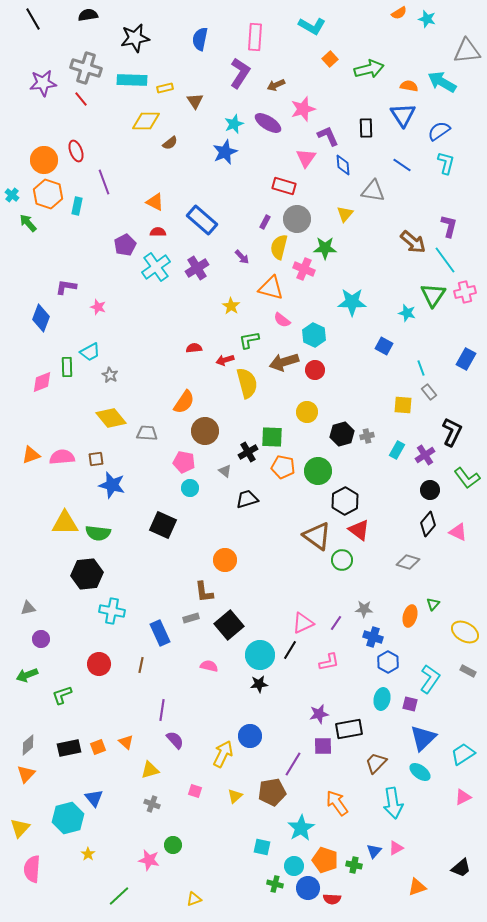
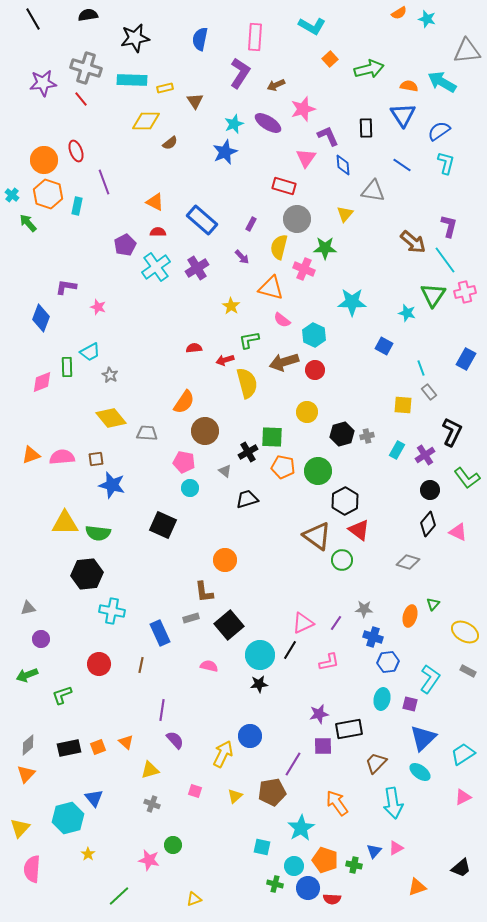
purple rectangle at (265, 222): moved 14 px left, 2 px down
blue hexagon at (388, 662): rotated 25 degrees clockwise
